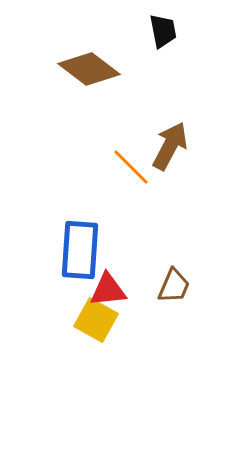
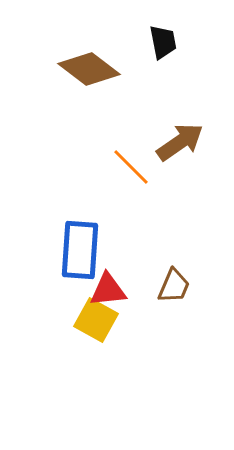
black trapezoid: moved 11 px down
brown arrow: moved 10 px right, 4 px up; rotated 27 degrees clockwise
